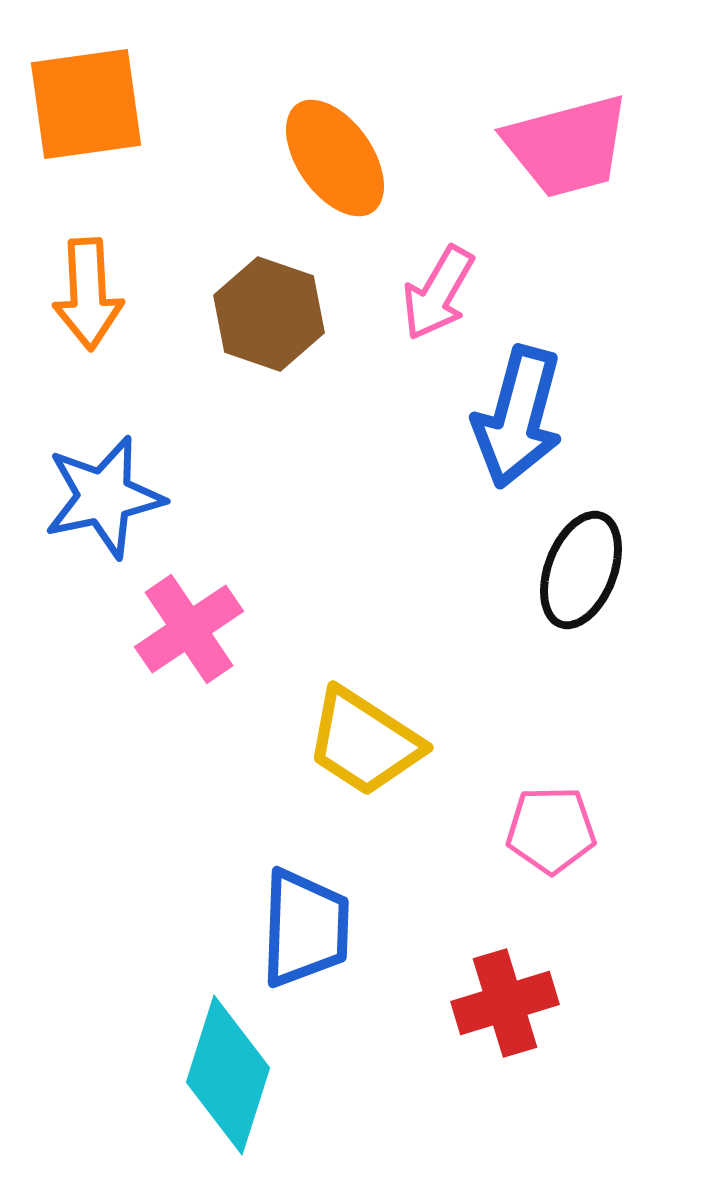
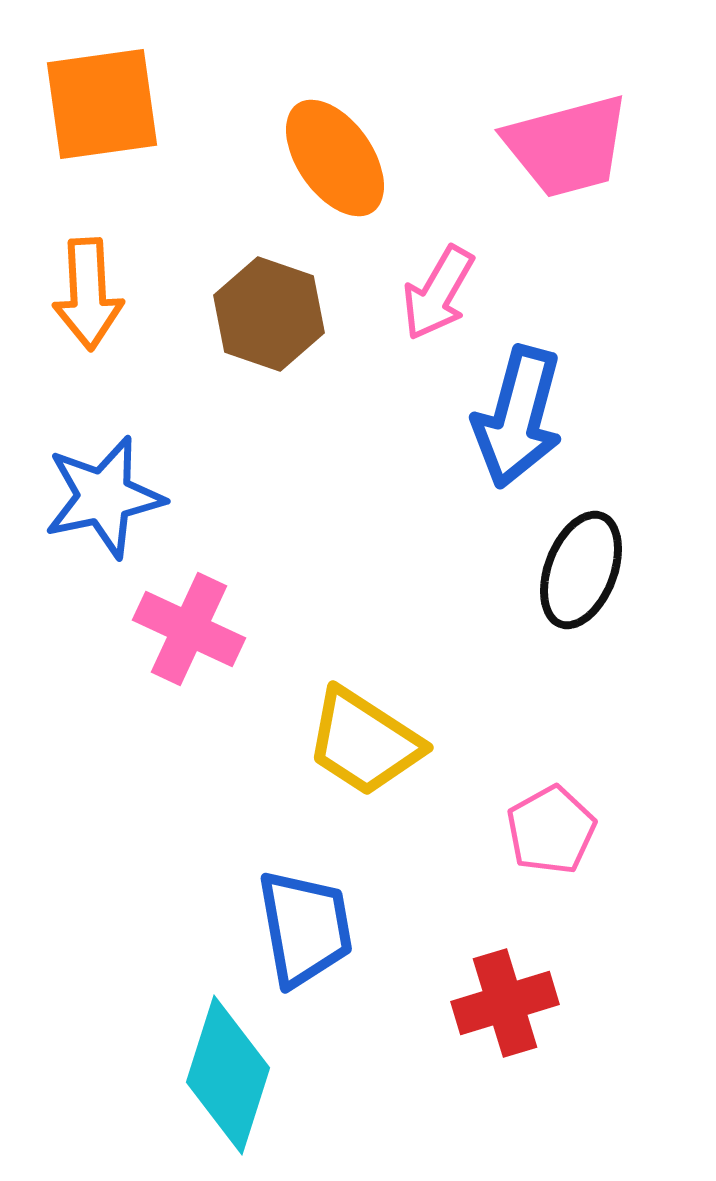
orange square: moved 16 px right
pink cross: rotated 31 degrees counterclockwise
pink pentagon: rotated 28 degrees counterclockwise
blue trapezoid: rotated 12 degrees counterclockwise
